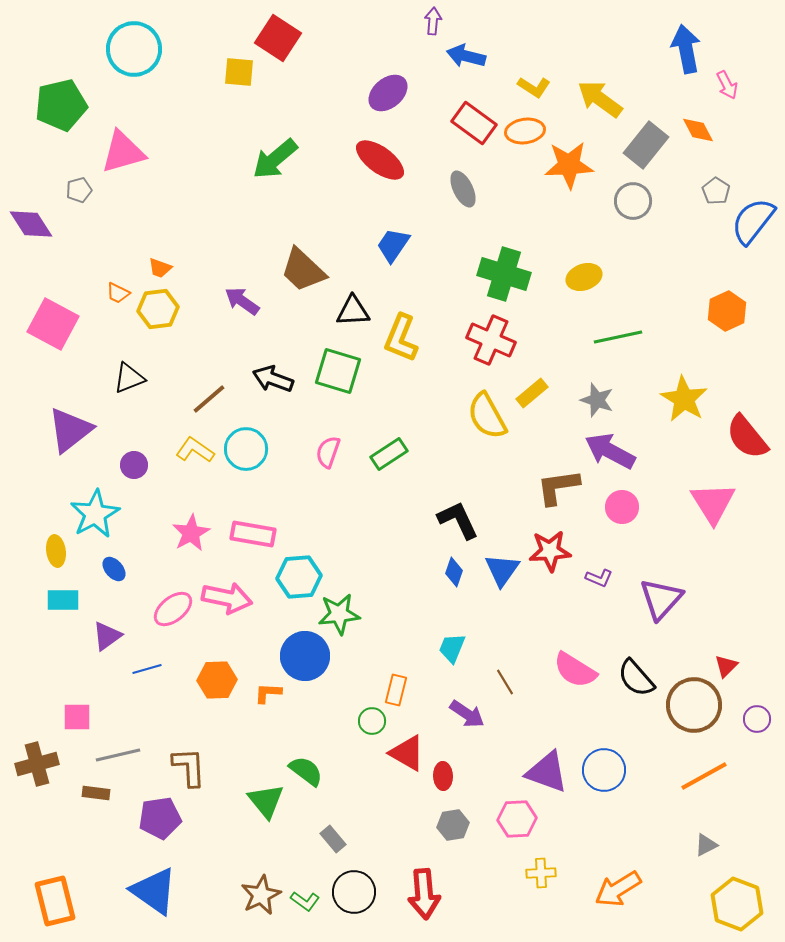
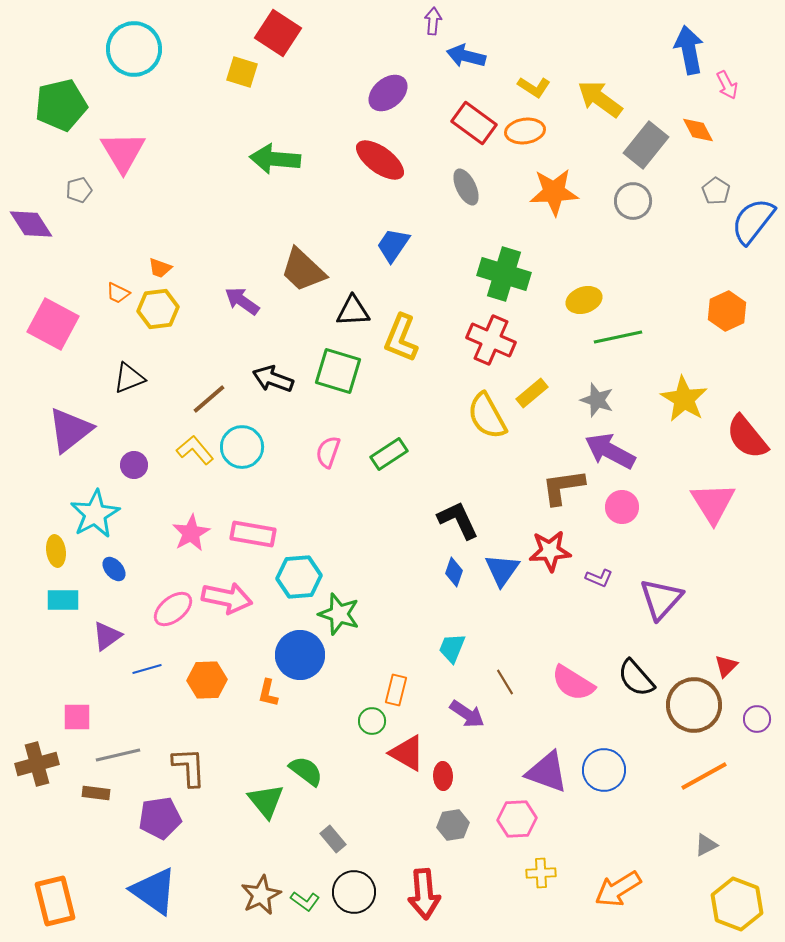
red square at (278, 38): moved 5 px up
blue arrow at (686, 49): moved 3 px right, 1 px down
yellow square at (239, 72): moved 3 px right; rotated 12 degrees clockwise
pink triangle at (123, 152): rotated 45 degrees counterclockwise
green arrow at (275, 159): rotated 45 degrees clockwise
orange star at (569, 165): moved 15 px left, 27 px down
gray ellipse at (463, 189): moved 3 px right, 2 px up
yellow ellipse at (584, 277): moved 23 px down
cyan circle at (246, 449): moved 4 px left, 2 px up
yellow L-shape at (195, 450): rotated 15 degrees clockwise
brown L-shape at (558, 487): moved 5 px right
green star at (339, 614): rotated 24 degrees clockwise
blue circle at (305, 656): moved 5 px left, 1 px up
pink semicircle at (575, 670): moved 2 px left, 13 px down
orange hexagon at (217, 680): moved 10 px left
orange L-shape at (268, 693): rotated 80 degrees counterclockwise
